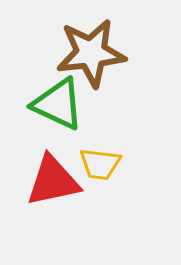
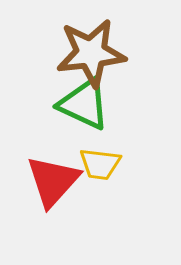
green triangle: moved 26 px right
red triangle: rotated 36 degrees counterclockwise
